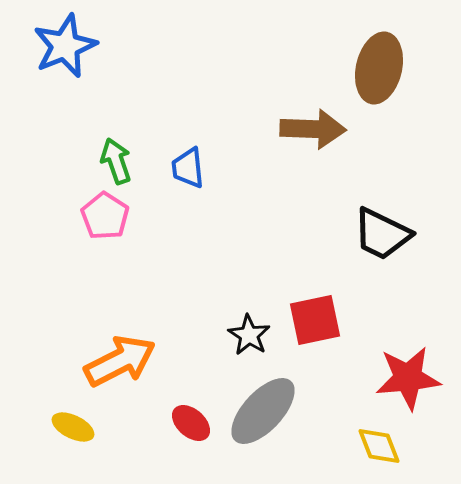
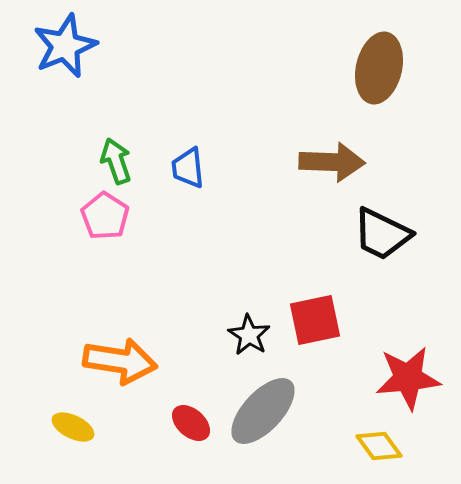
brown arrow: moved 19 px right, 33 px down
orange arrow: rotated 36 degrees clockwise
yellow diamond: rotated 15 degrees counterclockwise
